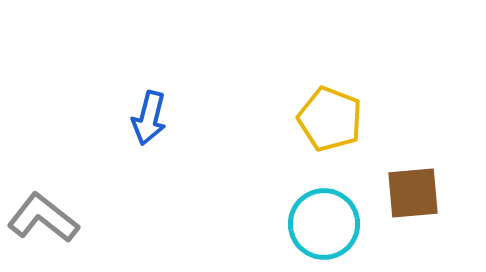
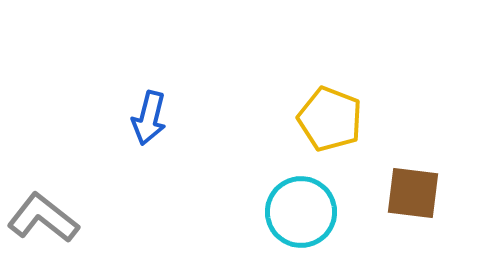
brown square: rotated 12 degrees clockwise
cyan circle: moved 23 px left, 12 px up
